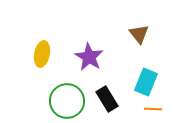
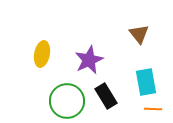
purple star: moved 3 px down; rotated 16 degrees clockwise
cyan rectangle: rotated 32 degrees counterclockwise
black rectangle: moved 1 px left, 3 px up
